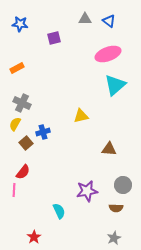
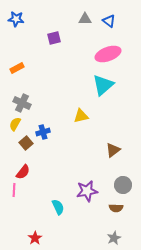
blue star: moved 4 px left, 5 px up
cyan triangle: moved 12 px left
brown triangle: moved 4 px right, 1 px down; rotated 42 degrees counterclockwise
cyan semicircle: moved 1 px left, 4 px up
red star: moved 1 px right, 1 px down
